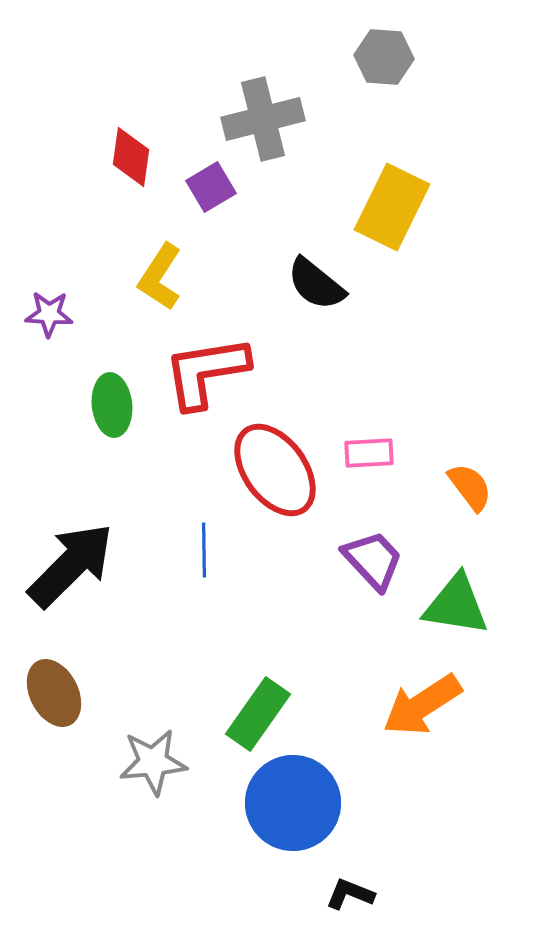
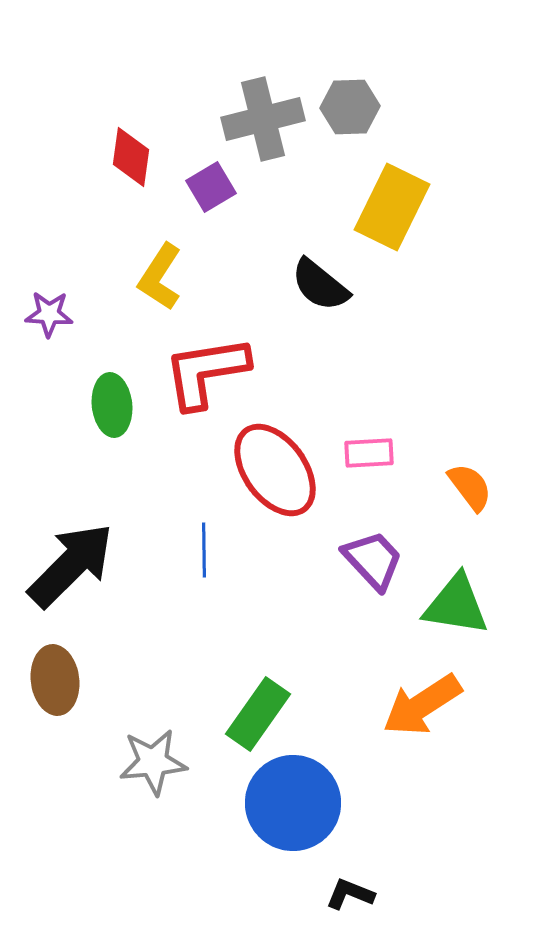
gray hexagon: moved 34 px left, 50 px down; rotated 6 degrees counterclockwise
black semicircle: moved 4 px right, 1 px down
brown ellipse: moved 1 px right, 13 px up; rotated 20 degrees clockwise
